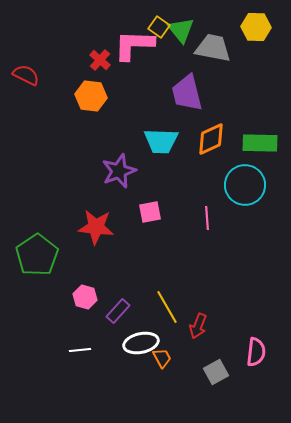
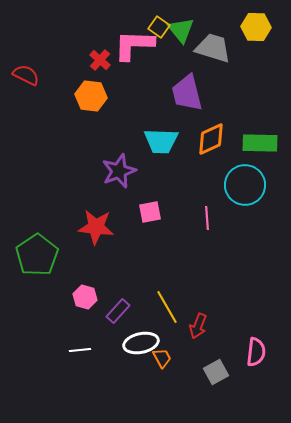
gray trapezoid: rotated 6 degrees clockwise
